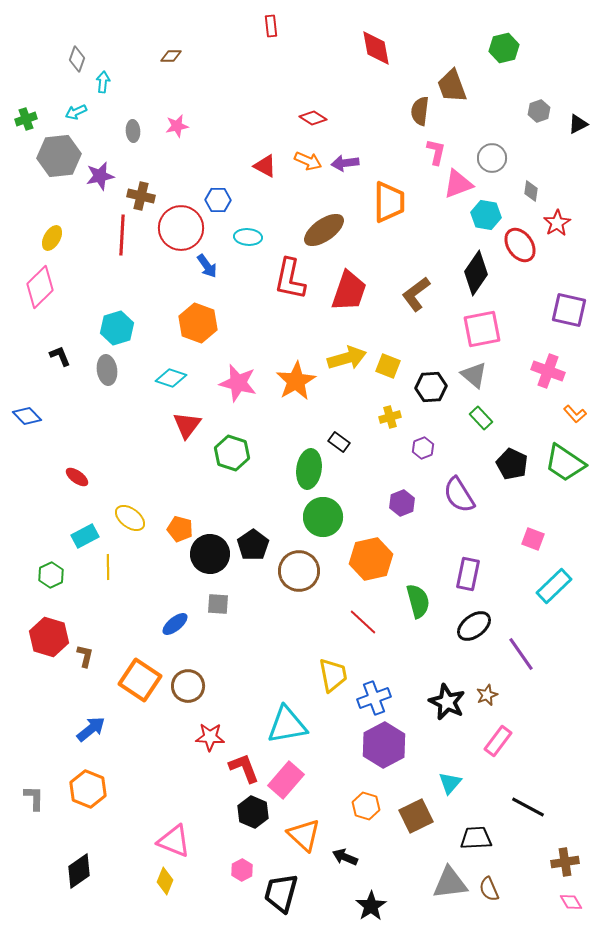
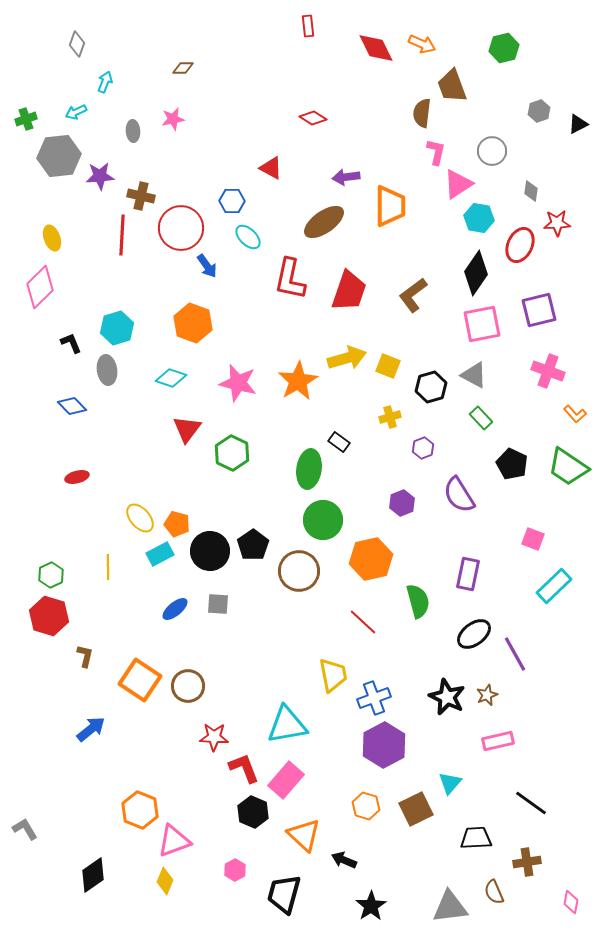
red rectangle at (271, 26): moved 37 px right
red diamond at (376, 48): rotated 15 degrees counterclockwise
brown diamond at (171, 56): moved 12 px right, 12 px down
gray diamond at (77, 59): moved 15 px up
cyan arrow at (103, 82): moved 2 px right; rotated 15 degrees clockwise
brown semicircle at (420, 111): moved 2 px right, 2 px down
pink star at (177, 126): moved 4 px left, 7 px up
gray circle at (492, 158): moved 7 px up
orange arrow at (308, 161): moved 114 px right, 117 px up
purple arrow at (345, 163): moved 1 px right, 14 px down
red triangle at (265, 166): moved 6 px right, 2 px down
purple star at (100, 176): rotated 8 degrees clockwise
pink triangle at (458, 184): rotated 12 degrees counterclockwise
blue hexagon at (218, 200): moved 14 px right, 1 px down
orange trapezoid at (389, 202): moved 1 px right, 4 px down
cyan hexagon at (486, 215): moved 7 px left, 3 px down
red star at (557, 223): rotated 28 degrees clockwise
brown ellipse at (324, 230): moved 8 px up
cyan ellipse at (248, 237): rotated 40 degrees clockwise
yellow ellipse at (52, 238): rotated 50 degrees counterclockwise
red ellipse at (520, 245): rotated 60 degrees clockwise
brown L-shape at (416, 294): moved 3 px left, 1 px down
purple square at (569, 310): moved 30 px left; rotated 27 degrees counterclockwise
orange hexagon at (198, 323): moved 5 px left
pink square at (482, 329): moved 5 px up
black L-shape at (60, 356): moved 11 px right, 13 px up
gray triangle at (474, 375): rotated 12 degrees counterclockwise
orange star at (296, 381): moved 2 px right
black hexagon at (431, 387): rotated 12 degrees counterclockwise
blue diamond at (27, 416): moved 45 px right, 10 px up
red triangle at (187, 425): moved 4 px down
green hexagon at (232, 453): rotated 8 degrees clockwise
green trapezoid at (565, 463): moved 3 px right, 4 px down
red ellipse at (77, 477): rotated 50 degrees counterclockwise
green circle at (323, 517): moved 3 px down
yellow ellipse at (130, 518): moved 10 px right; rotated 12 degrees clockwise
orange pentagon at (180, 529): moved 3 px left, 5 px up
cyan rectangle at (85, 536): moved 75 px right, 18 px down
black circle at (210, 554): moved 3 px up
blue ellipse at (175, 624): moved 15 px up
black ellipse at (474, 626): moved 8 px down
red hexagon at (49, 637): moved 21 px up
purple line at (521, 654): moved 6 px left; rotated 6 degrees clockwise
black star at (447, 702): moved 5 px up
red star at (210, 737): moved 4 px right
pink rectangle at (498, 741): rotated 40 degrees clockwise
orange hexagon at (88, 789): moved 52 px right, 21 px down
gray L-shape at (34, 798): moved 9 px left, 31 px down; rotated 32 degrees counterclockwise
black line at (528, 807): moved 3 px right, 4 px up; rotated 8 degrees clockwise
brown square at (416, 816): moved 7 px up
pink triangle at (174, 841): rotated 42 degrees counterclockwise
black arrow at (345, 857): moved 1 px left, 3 px down
brown cross at (565, 862): moved 38 px left
pink hexagon at (242, 870): moved 7 px left
black diamond at (79, 871): moved 14 px right, 4 px down
gray triangle at (450, 883): moved 24 px down
brown semicircle at (489, 889): moved 5 px right, 3 px down
black trapezoid at (281, 893): moved 3 px right, 1 px down
pink diamond at (571, 902): rotated 40 degrees clockwise
